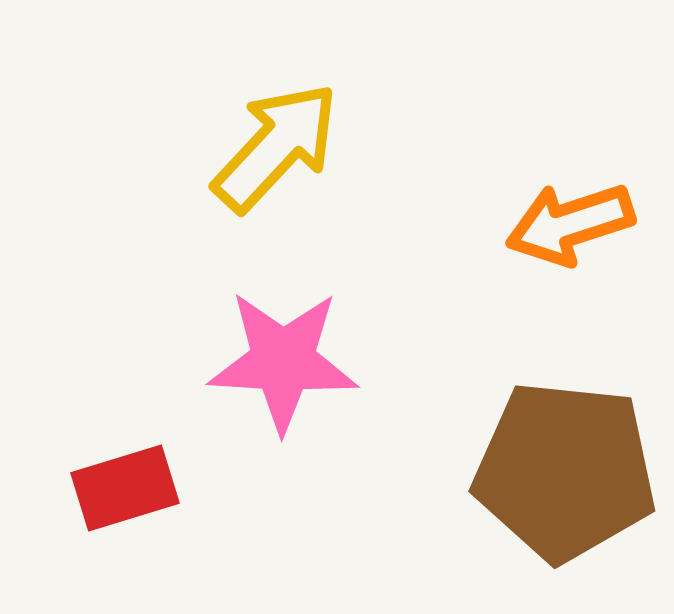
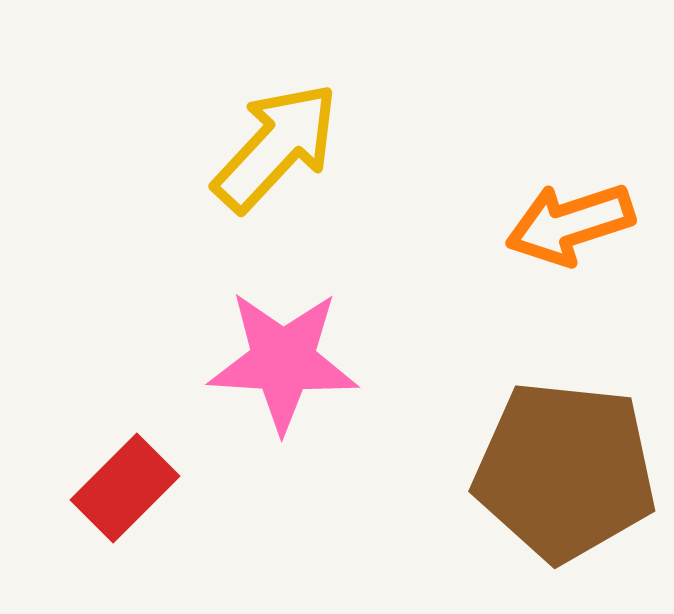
red rectangle: rotated 28 degrees counterclockwise
